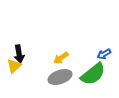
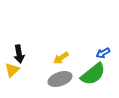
blue arrow: moved 1 px left, 1 px up
yellow triangle: moved 2 px left, 4 px down
gray ellipse: moved 2 px down
